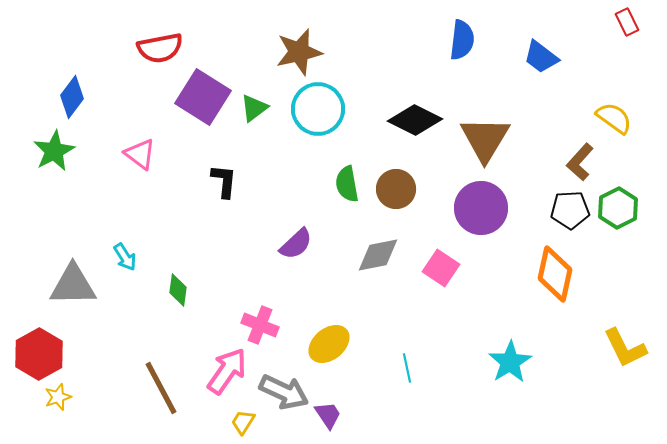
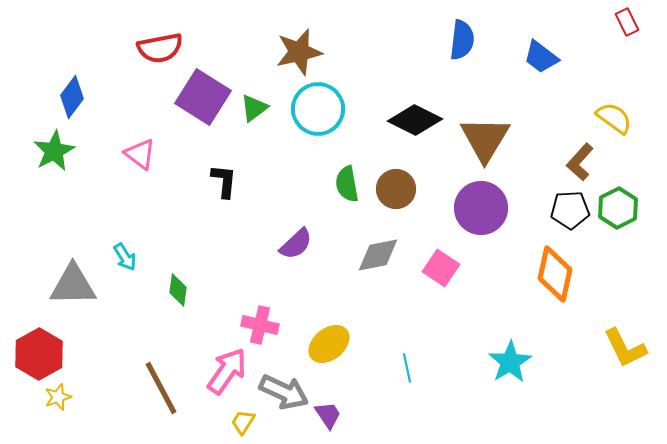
pink cross: rotated 9 degrees counterclockwise
